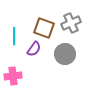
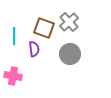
gray cross: moved 2 px left, 1 px up; rotated 18 degrees counterclockwise
purple semicircle: rotated 42 degrees counterclockwise
gray circle: moved 5 px right
pink cross: rotated 18 degrees clockwise
